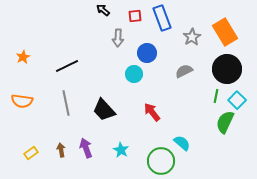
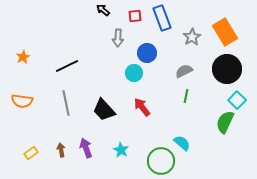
cyan circle: moved 1 px up
green line: moved 30 px left
red arrow: moved 10 px left, 5 px up
